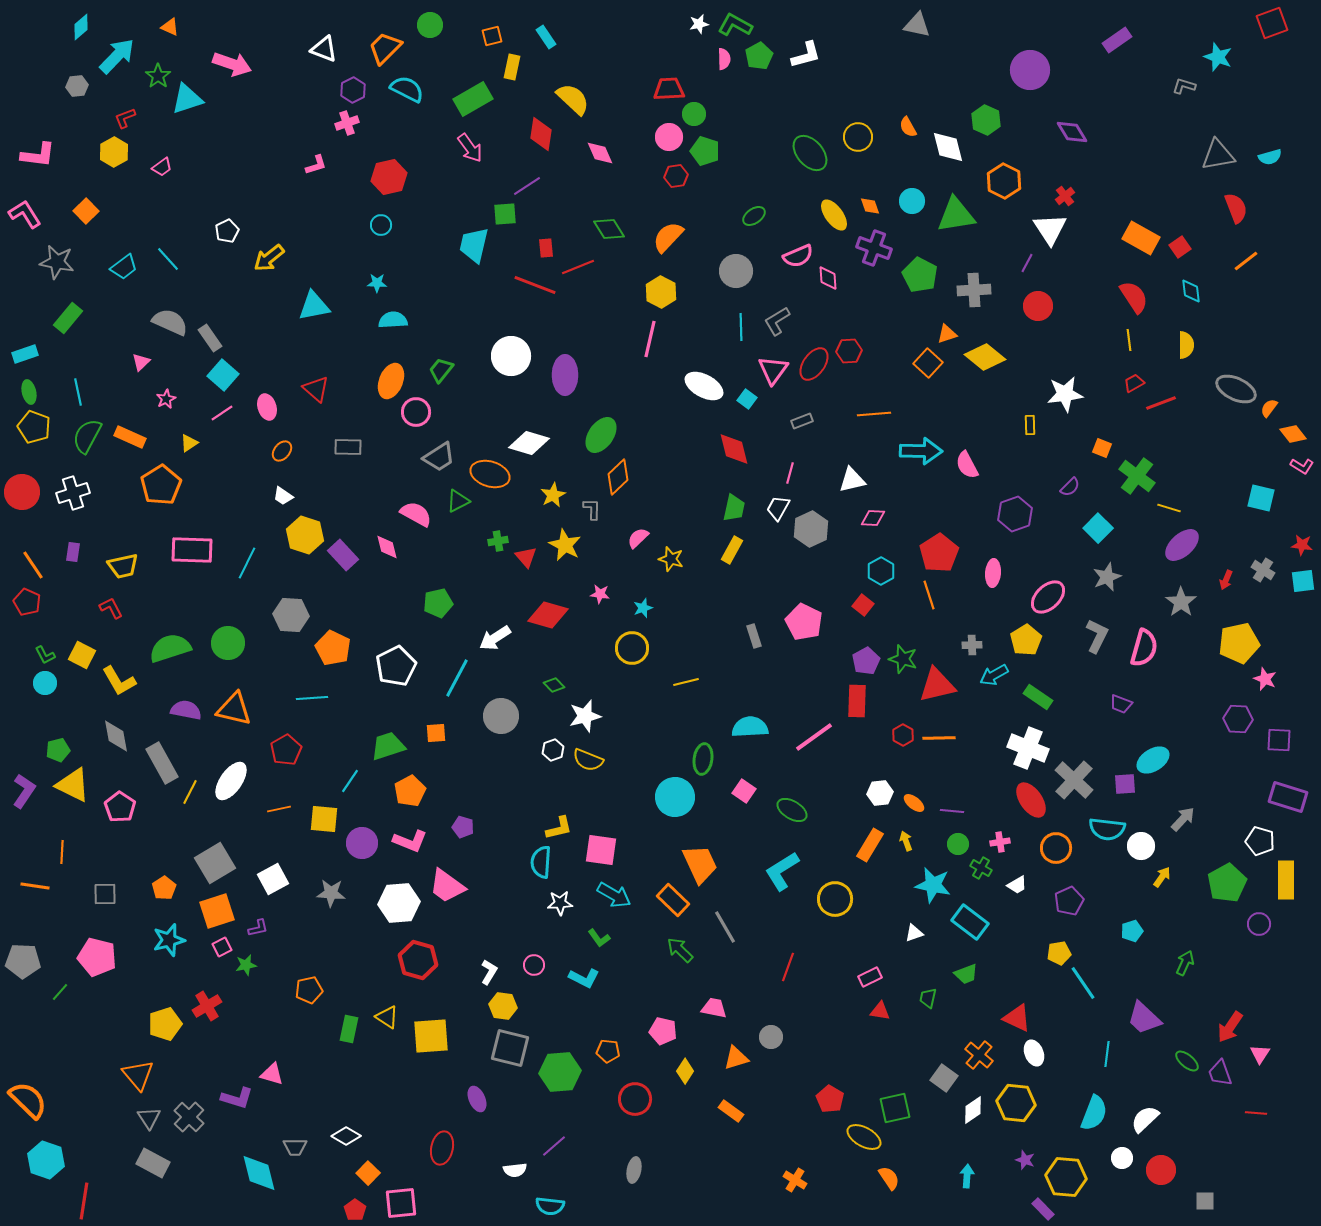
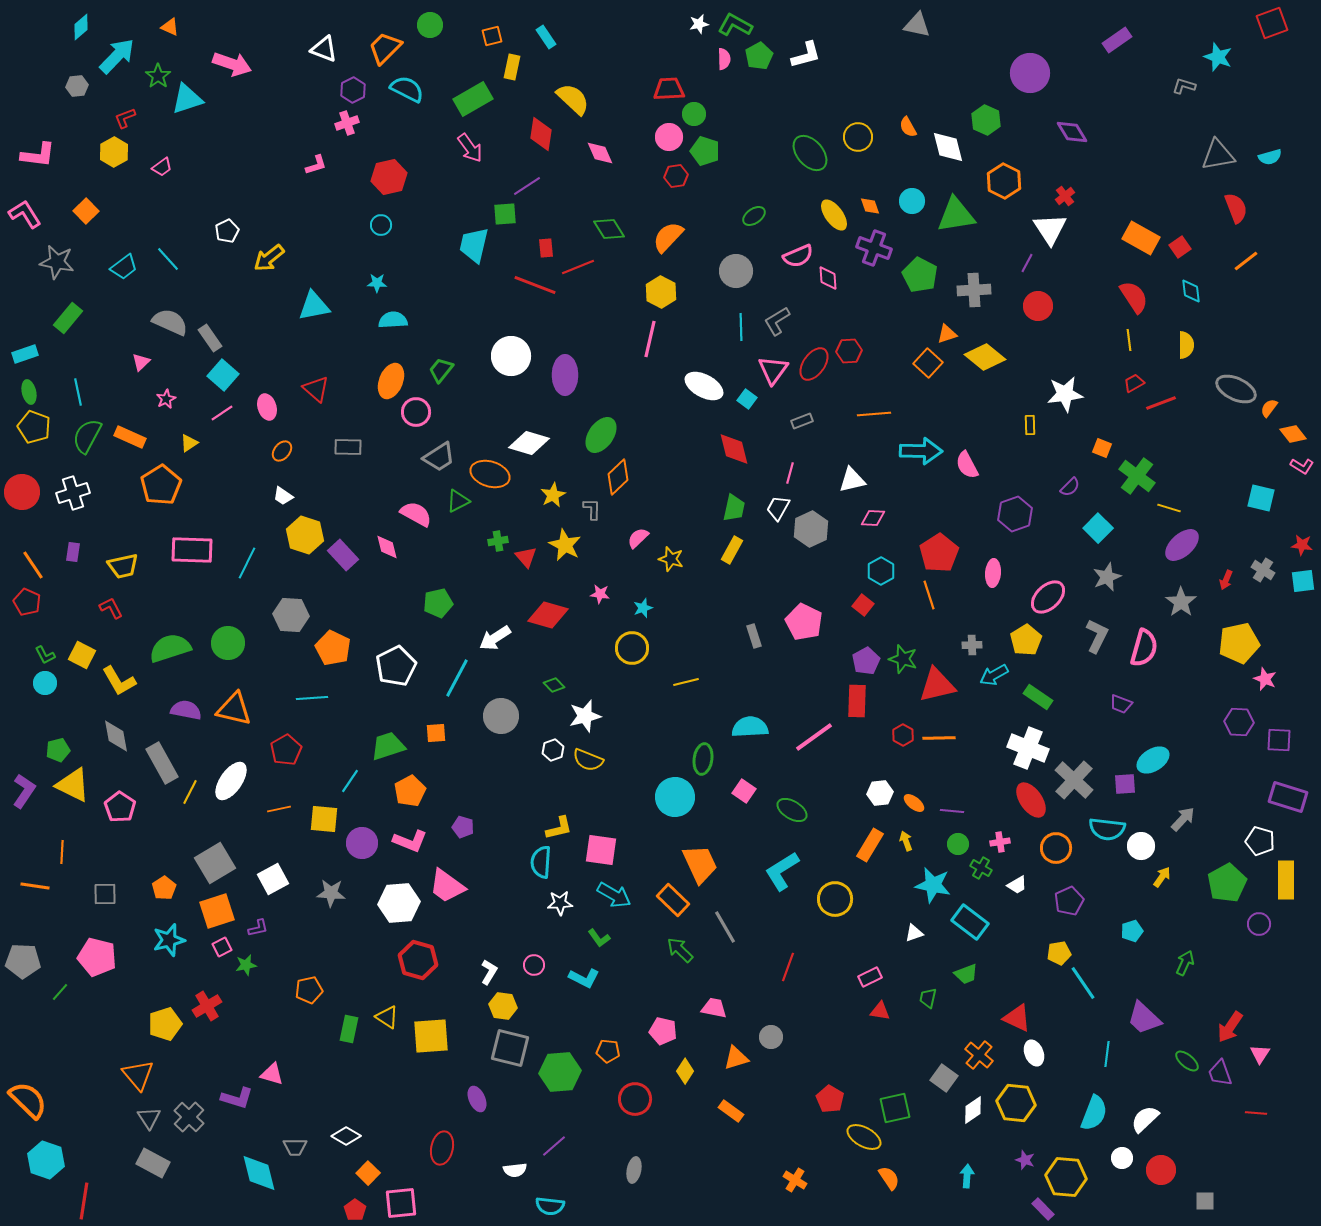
purple circle at (1030, 70): moved 3 px down
purple hexagon at (1238, 719): moved 1 px right, 3 px down
